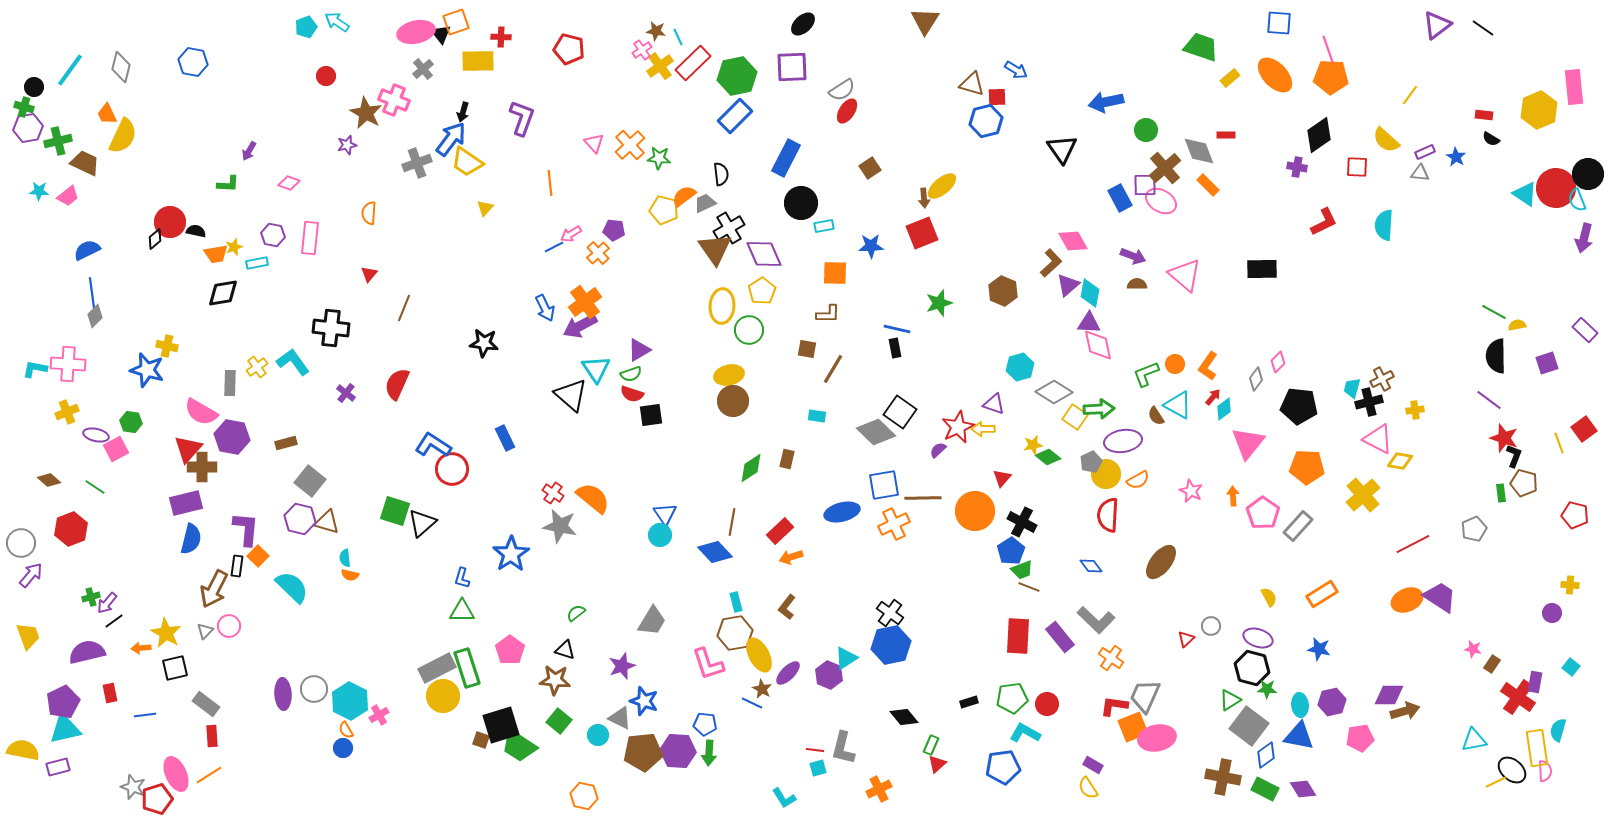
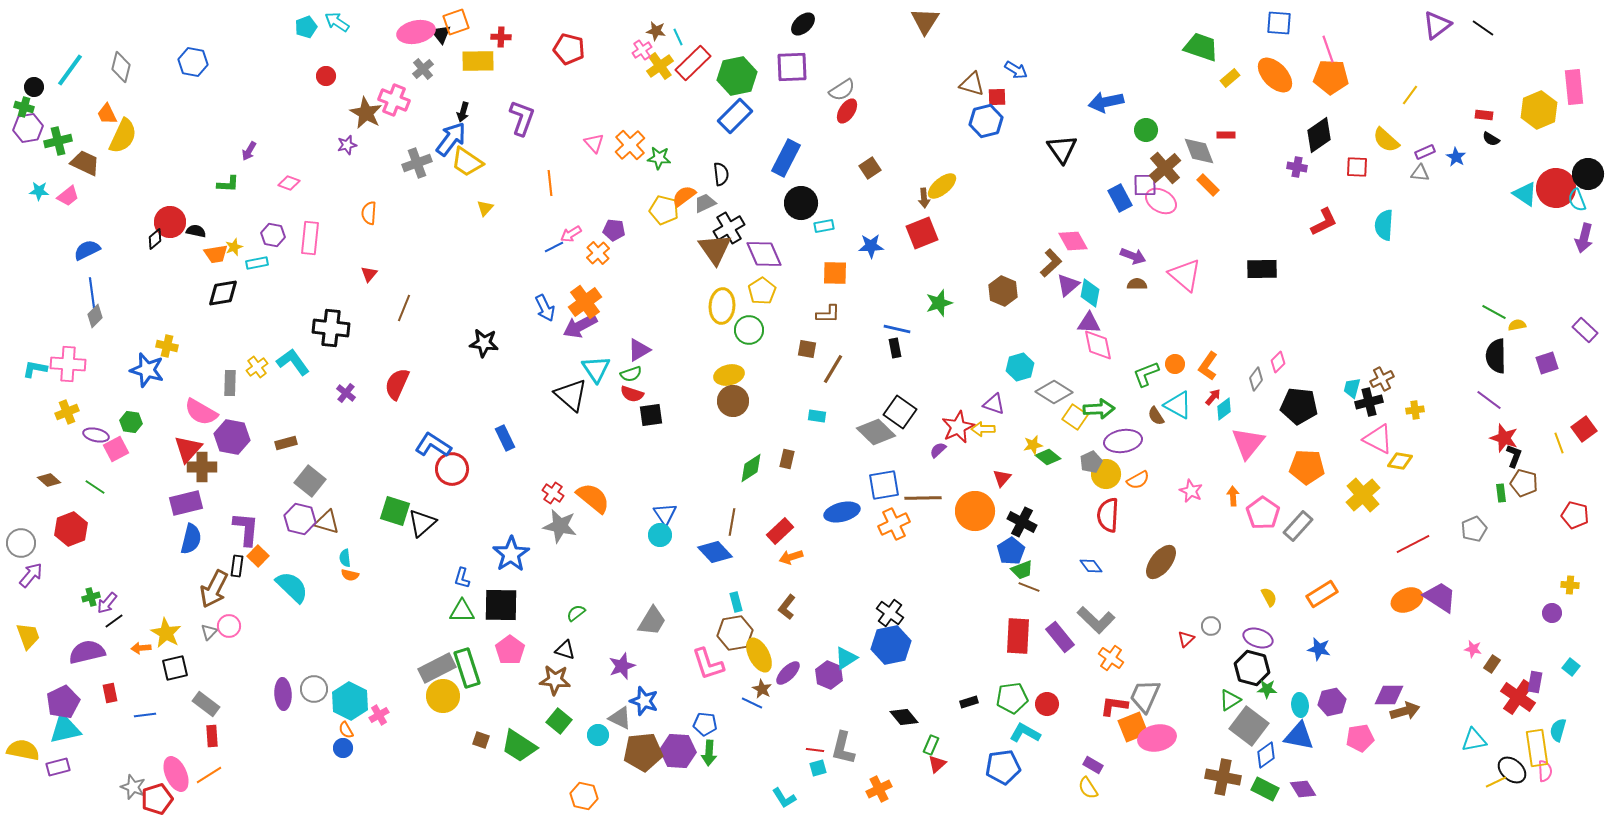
gray triangle at (205, 631): moved 4 px right, 1 px down
black square at (501, 725): moved 120 px up; rotated 18 degrees clockwise
